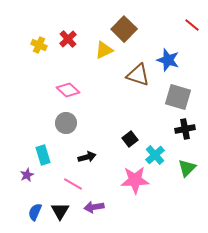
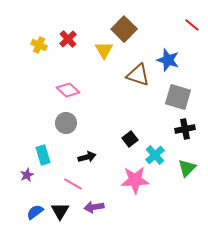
yellow triangle: rotated 36 degrees counterclockwise
blue semicircle: rotated 30 degrees clockwise
